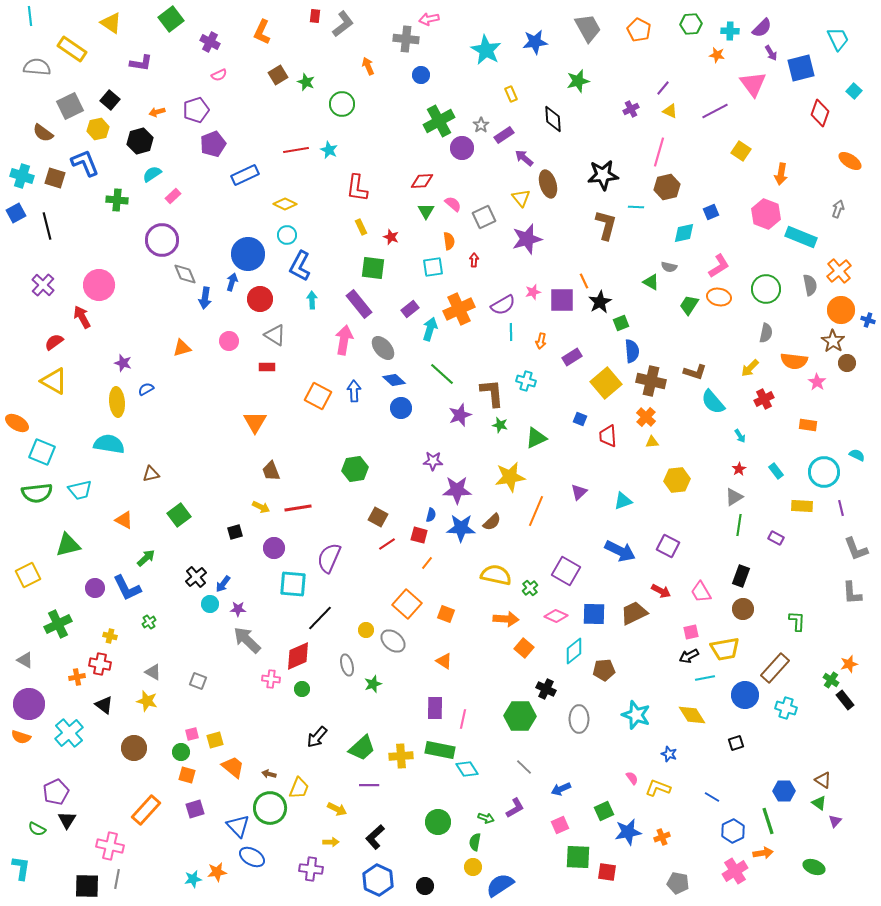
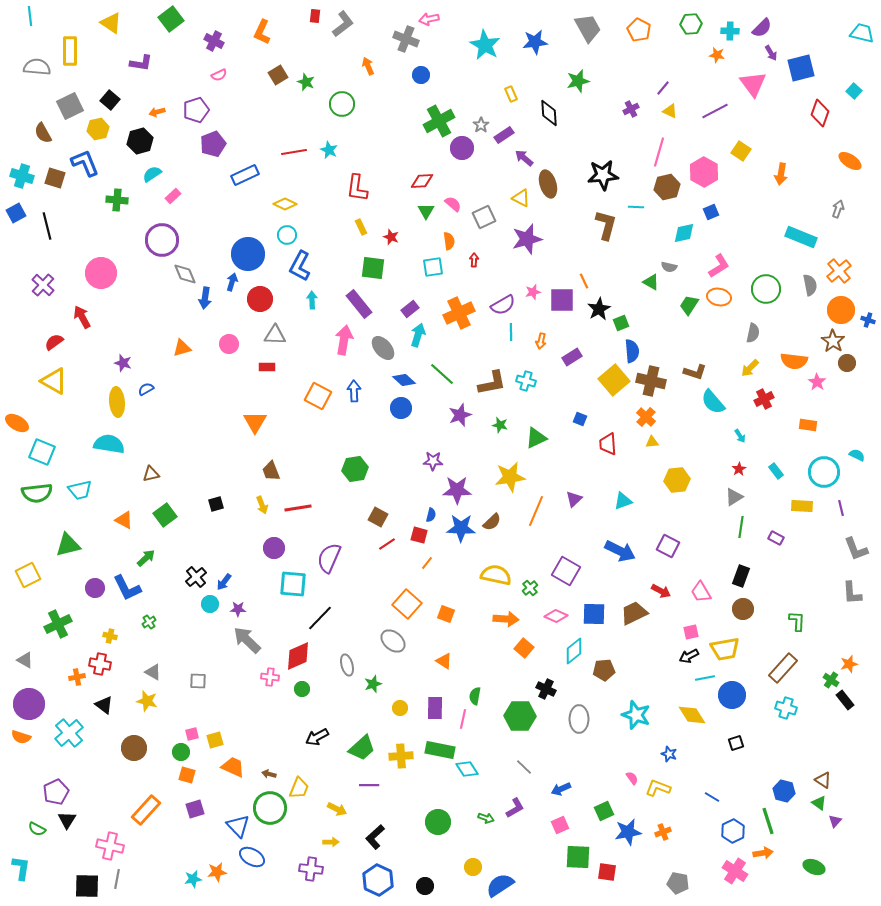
gray cross at (406, 39): rotated 15 degrees clockwise
cyan trapezoid at (838, 39): moved 24 px right, 6 px up; rotated 50 degrees counterclockwise
purple cross at (210, 42): moved 4 px right, 1 px up
yellow rectangle at (72, 49): moved 2 px left, 2 px down; rotated 56 degrees clockwise
cyan star at (486, 50): moved 1 px left, 5 px up
black diamond at (553, 119): moved 4 px left, 6 px up
brown semicircle at (43, 133): rotated 25 degrees clockwise
red line at (296, 150): moved 2 px left, 2 px down
yellow triangle at (521, 198): rotated 24 degrees counterclockwise
pink hexagon at (766, 214): moved 62 px left, 42 px up; rotated 8 degrees clockwise
pink circle at (99, 285): moved 2 px right, 12 px up
black star at (600, 302): moved 1 px left, 7 px down
orange cross at (459, 309): moved 4 px down
cyan arrow at (430, 329): moved 12 px left, 6 px down
gray semicircle at (766, 333): moved 13 px left
gray triangle at (275, 335): rotated 30 degrees counterclockwise
pink circle at (229, 341): moved 3 px down
blue diamond at (394, 380): moved 10 px right
yellow square at (606, 383): moved 8 px right, 3 px up
brown L-shape at (492, 393): moved 10 px up; rotated 84 degrees clockwise
red trapezoid at (608, 436): moved 8 px down
purple triangle at (579, 492): moved 5 px left, 7 px down
yellow arrow at (261, 507): moved 1 px right, 2 px up; rotated 42 degrees clockwise
green square at (179, 515): moved 14 px left
green line at (739, 525): moved 2 px right, 2 px down
black square at (235, 532): moved 19 px left, 28 px up
blue arrow at (223, 584): moved 1 px right, 2 px up
yellow circle at (366, 630): moved 34 px right, 78 px down
brown rectangle at (775, 668): moved 8 px right
pink cross at (271, 679): moved 1 px left, 2 px up
gray square at (198, 681): rotated 18 degrees counterclockwise
blue circle at (745, 695): moved 13 px left
black arrow at (317, 737): rotated 20 degrees clockwise
orange trapezoid at (233, 767): rotated 15 degrees counterclockwise
blue hexagon at (784, 791): rotated 15 degrees clockwise
orange cross at (662, 837): moved 1 px right, 5 px up
green semicircle at (475, 842): moved 146 px up
pink cross at (735, 871): rotated 25 degrees counterclockwise
